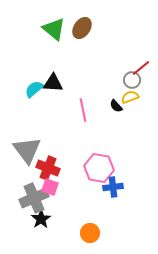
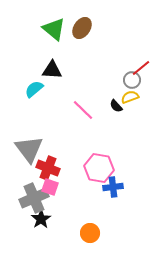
black triangle: moved 1 px left, 13 px up
pink line: rotated 35 degrees counterclockwise
gray triangle: moved 2 px right, 1 px up
